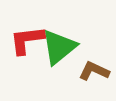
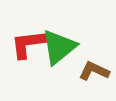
red L-shape: moved 1 px right, 4 px down
